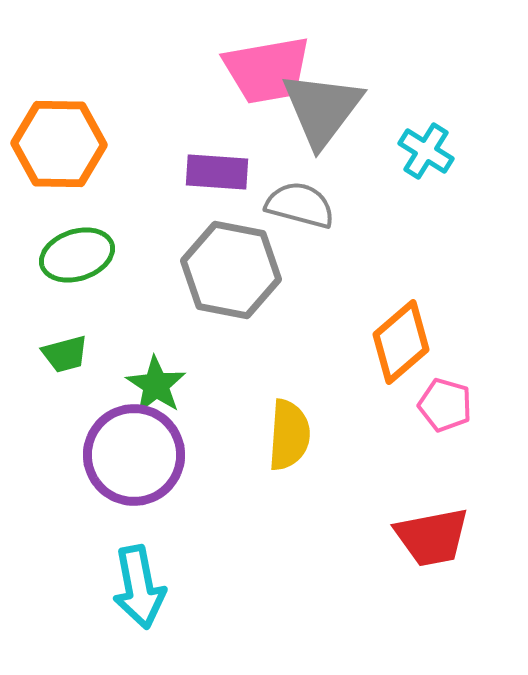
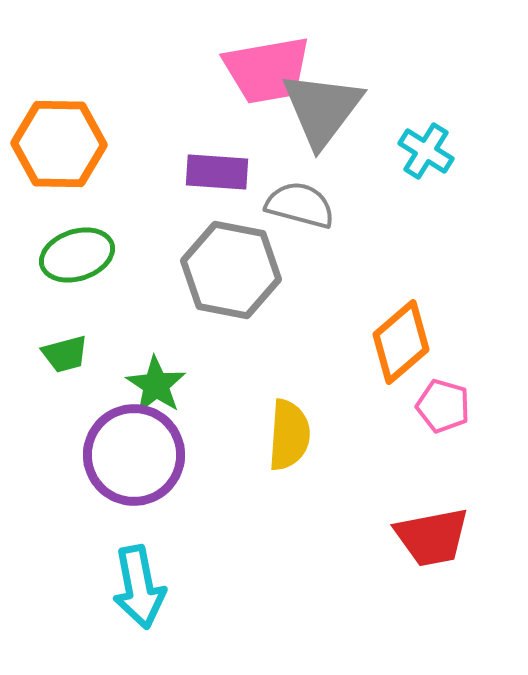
pink pentagon: moved 2 px left, 1 px down
